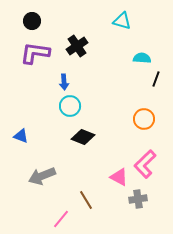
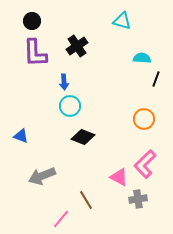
purple L-shape: rotated 100 degrees counterclockwise
